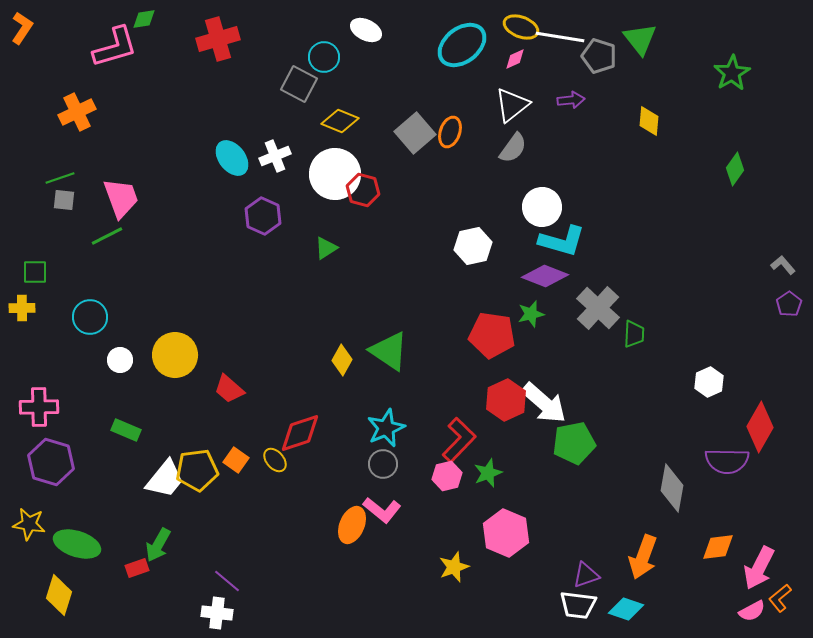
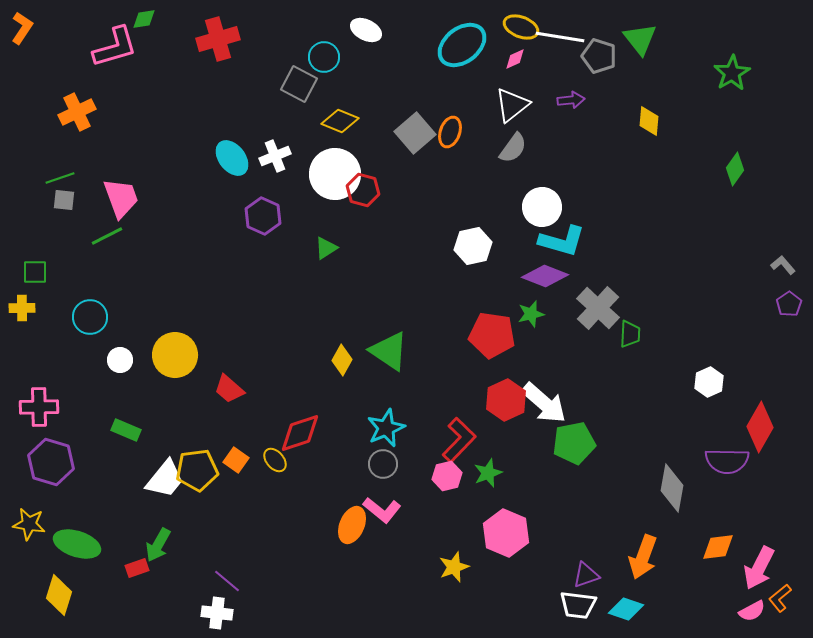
green trapezoid at (634, 334): moved 4 px left
